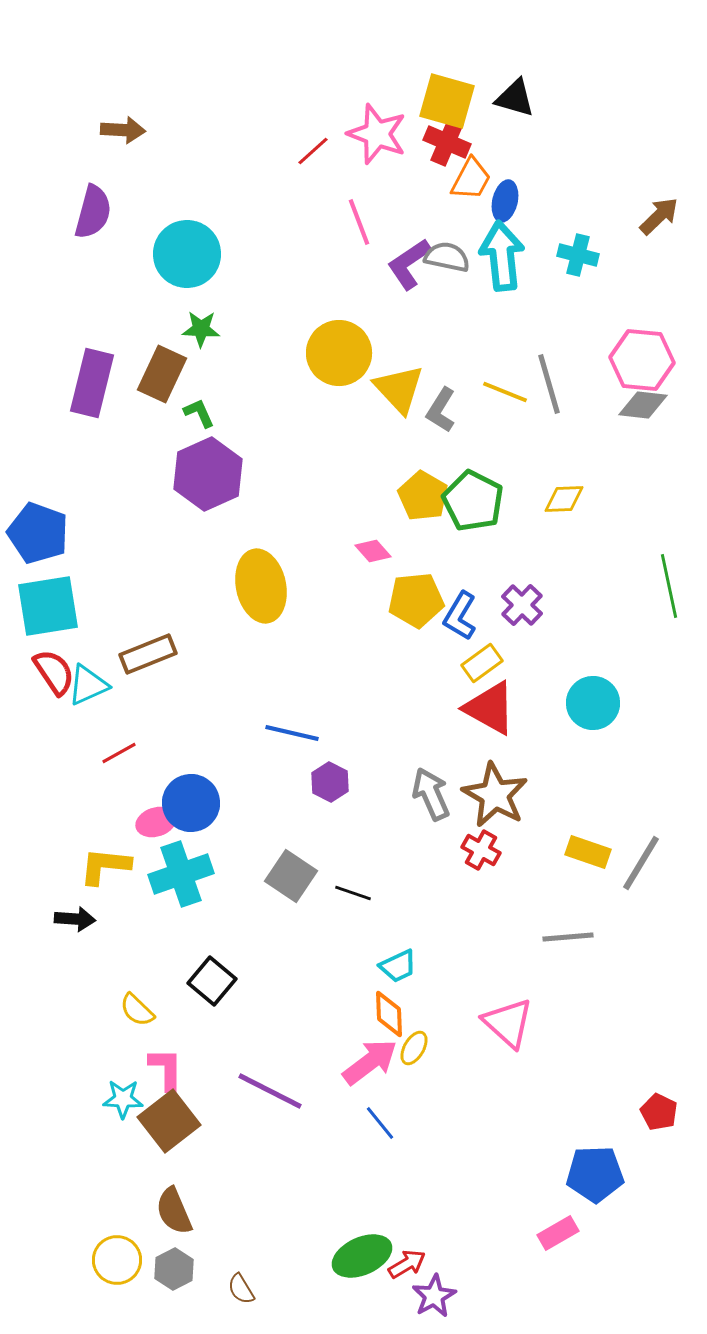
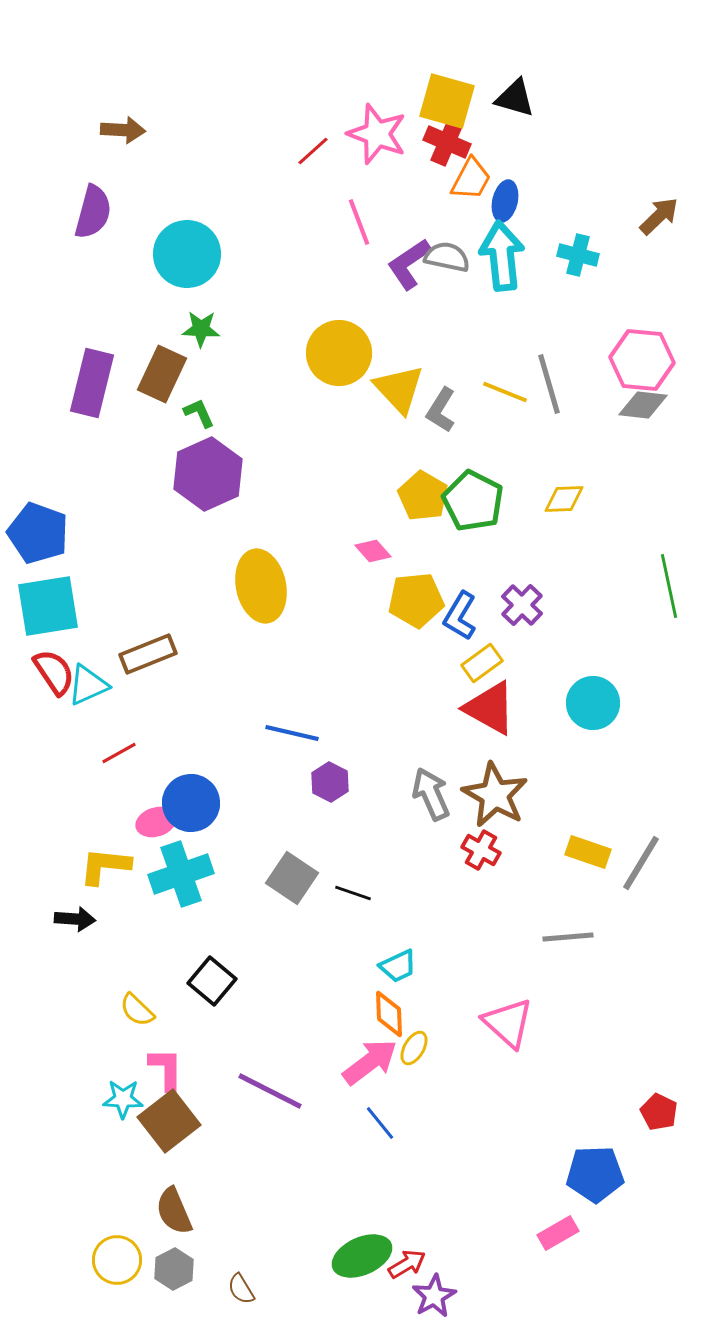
gray square at (291, 876): moved 1 px right, 2 px down
